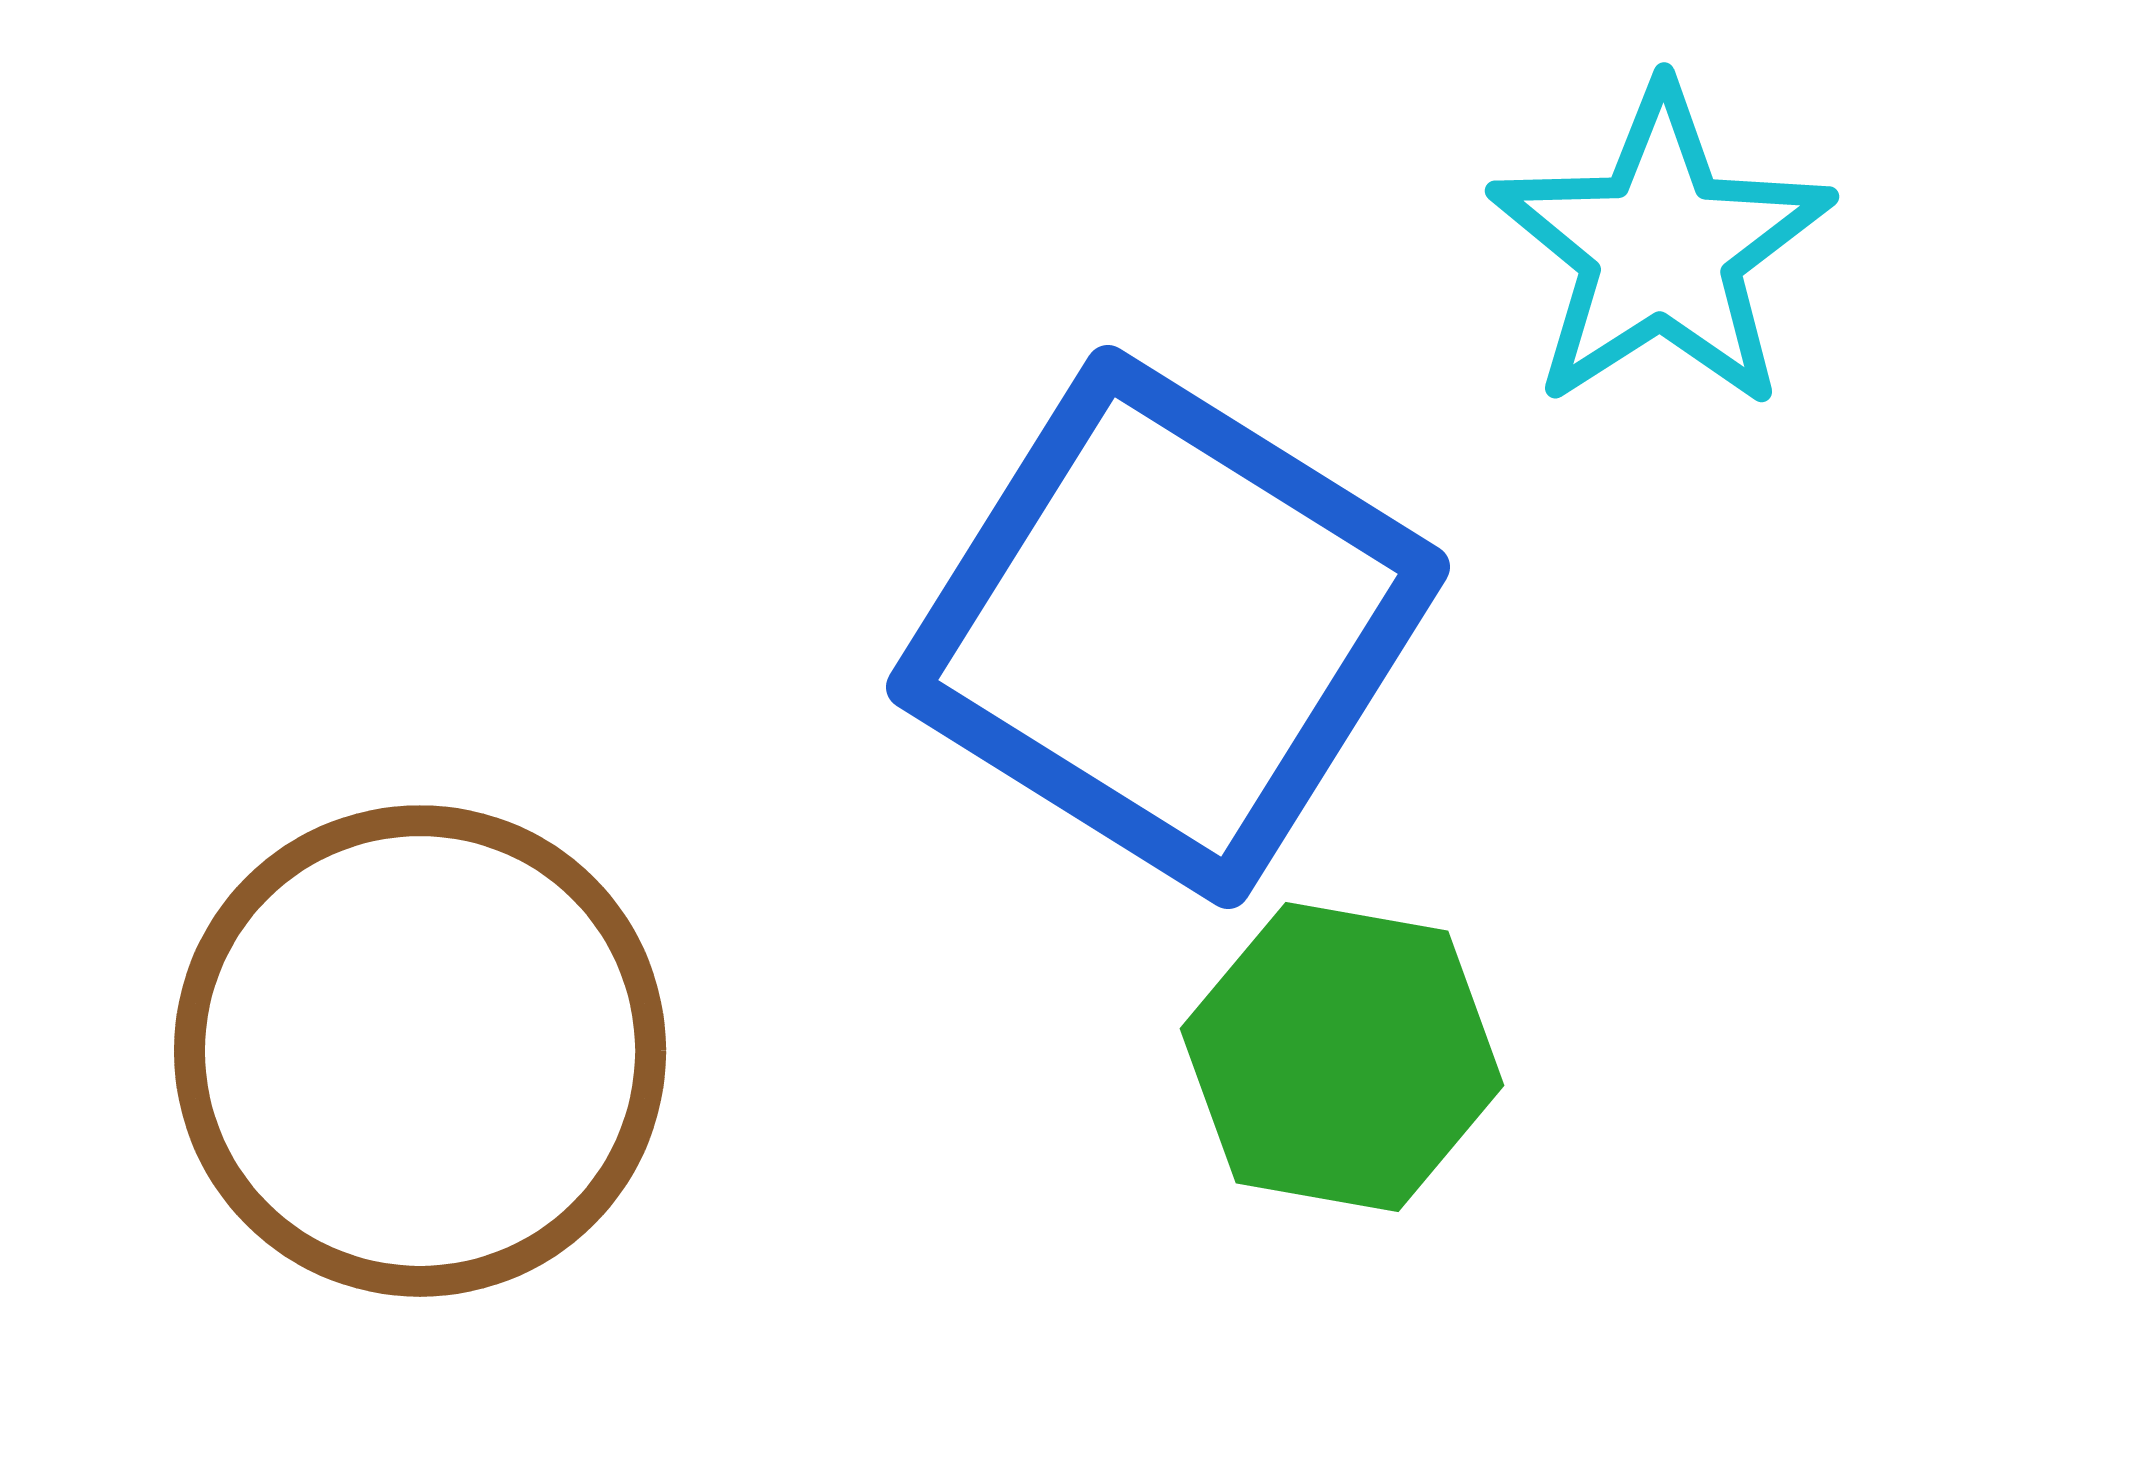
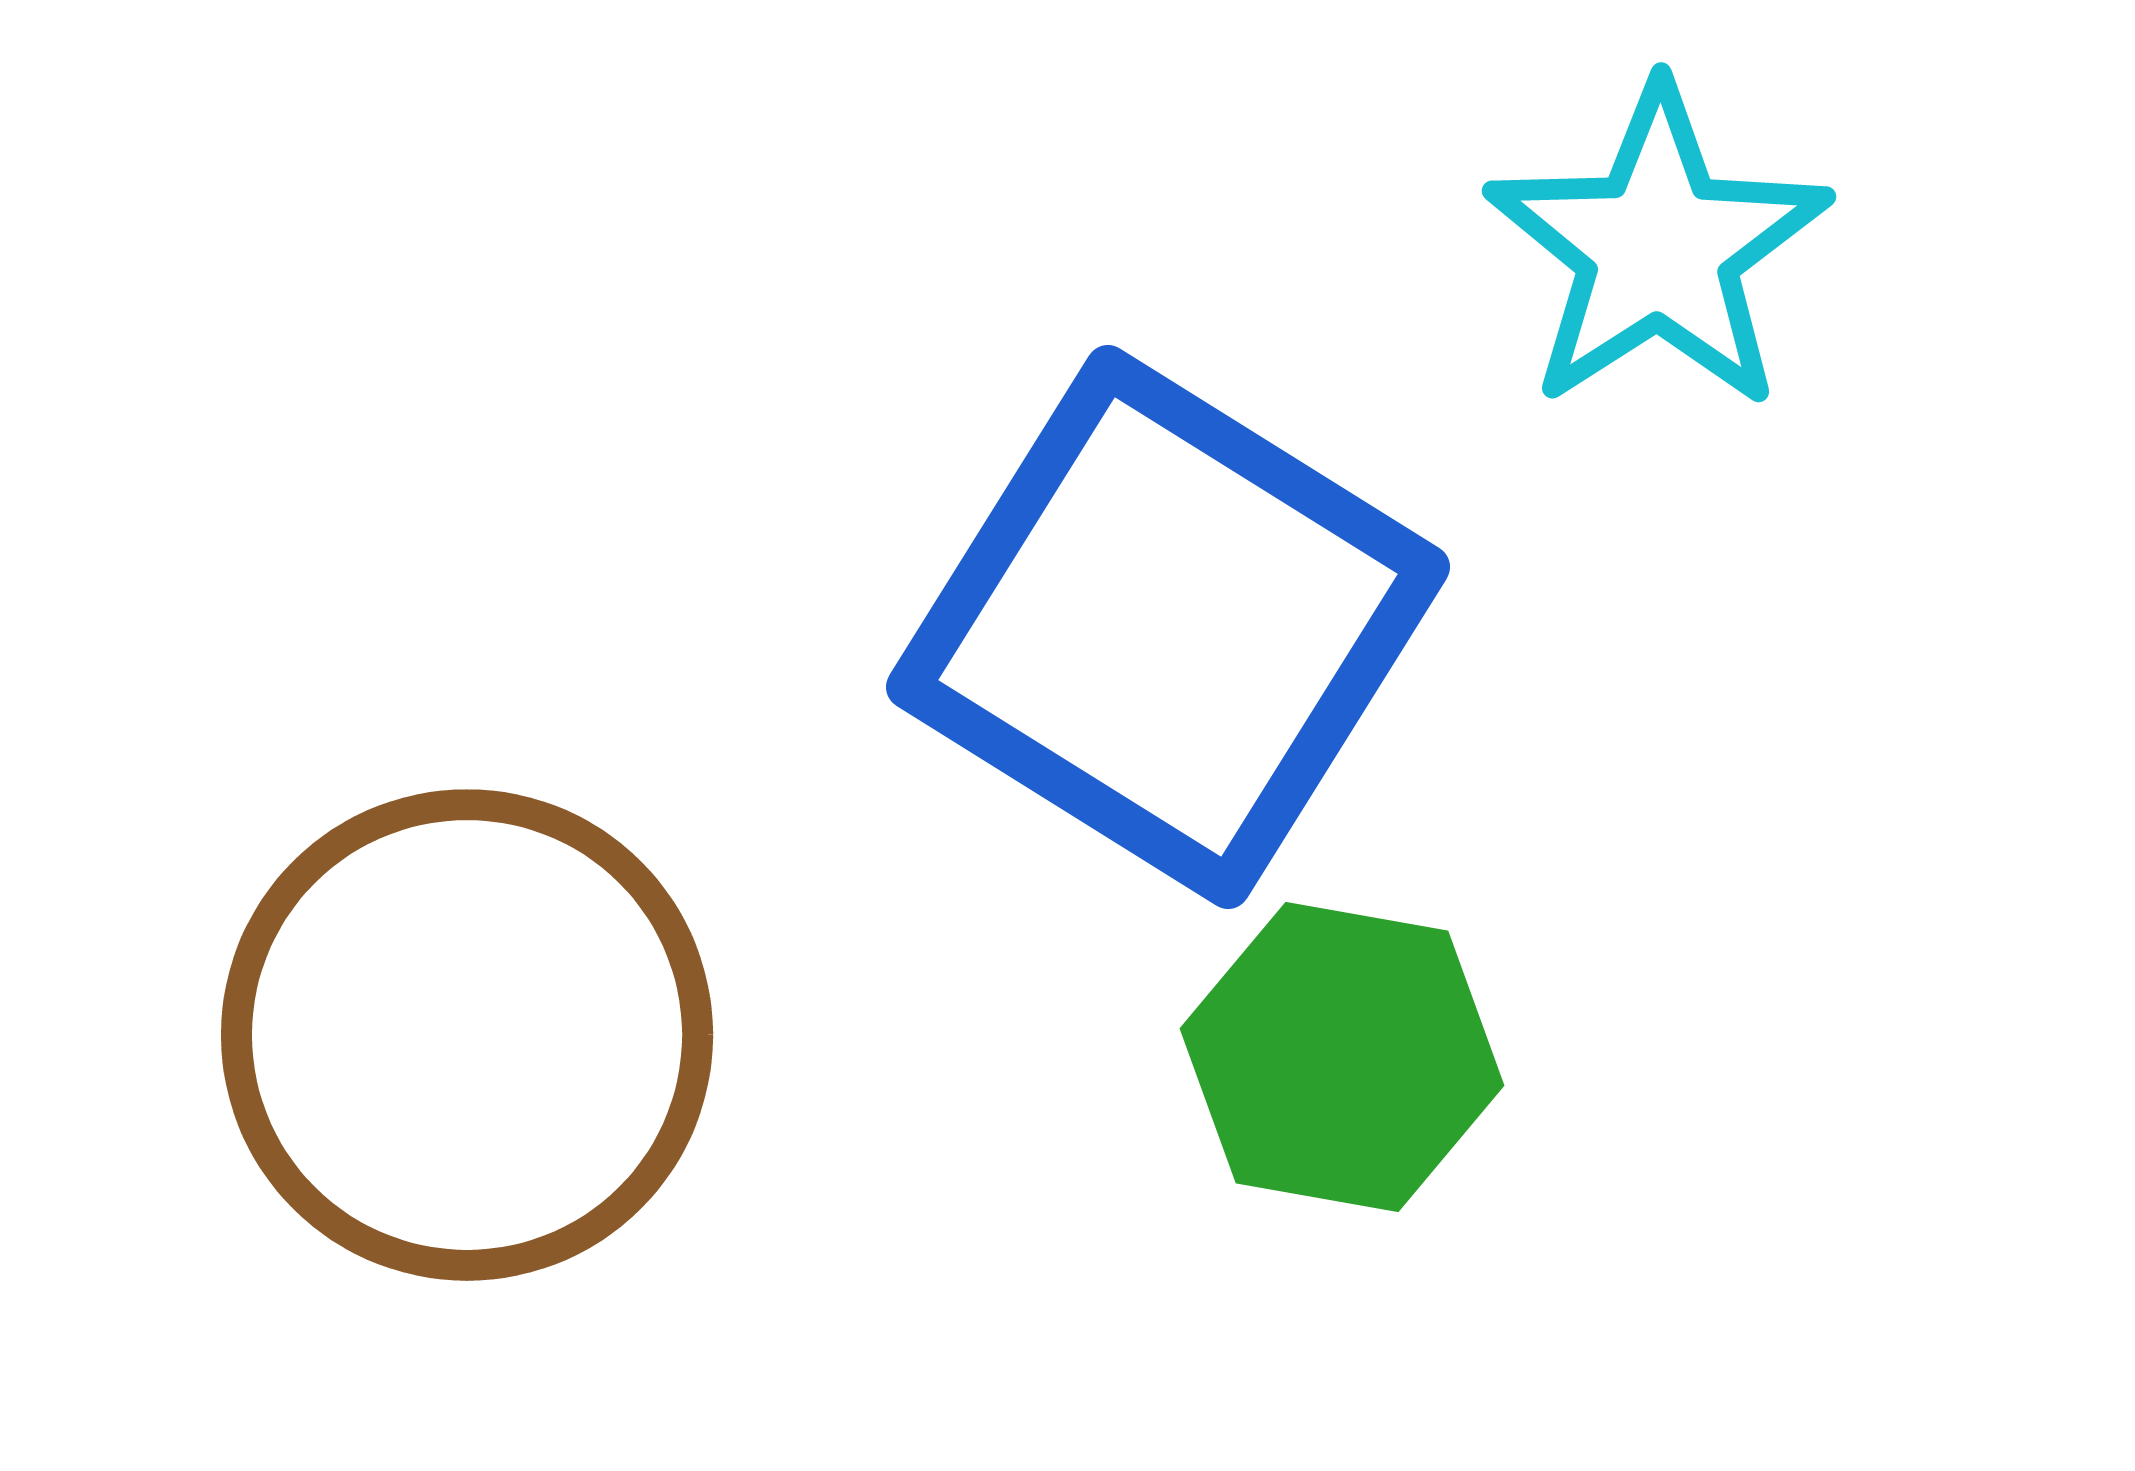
cyan star: moved 3 px left
brown circle: moved 47 px right, 16 px up
